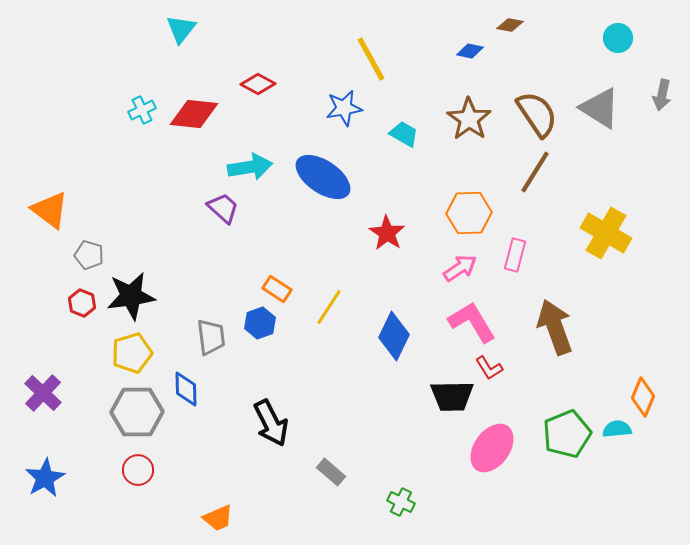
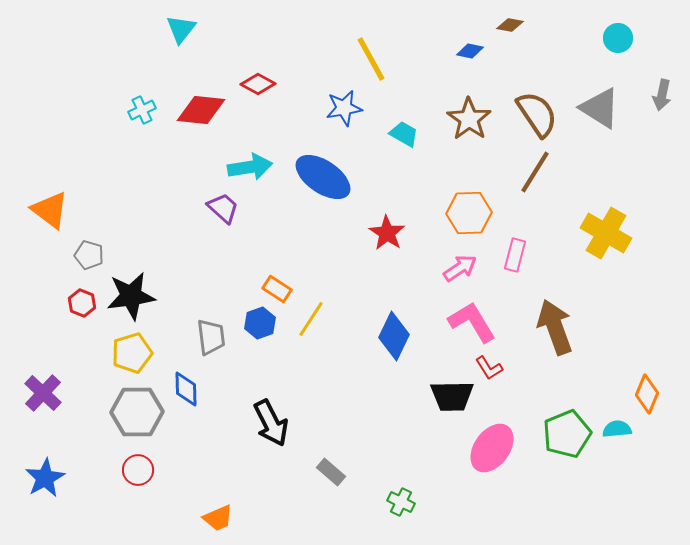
red diamond at (194, 114): moved 7 px right, 4 px up
yellow line at (329, 307): moved 18 px left, 12 px down
orange diamond at (643, 397): moved 4 px right, 3 px up
